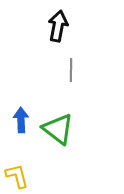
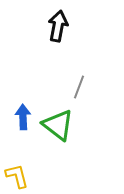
gray line: moved 8 px right, 17 px down; rotated 20 degrees clockwise
blue arrow: moved 2 px right, 3 px up
green triangle: moved 4 px up
